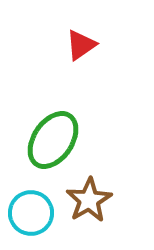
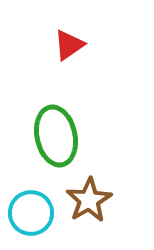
red triangle: moved 12 px left
green ellipse: moved 3 px right, 4 px up; rotated 46 degrees counterclockwise
